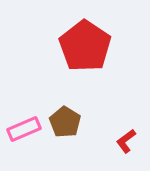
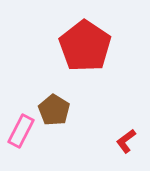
brown pentagon: moved 11 px left, 12 px up
pink rectangle: moved 3 px left, 2 px down; rotated 40 degrees counterclockwise
